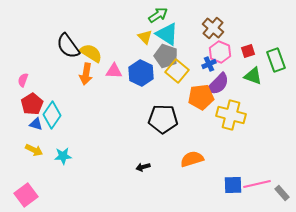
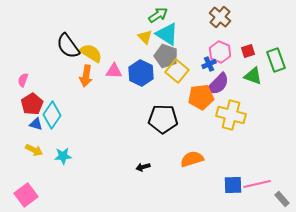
brown cross: moved 7 px right, 11 px up
orange arrow: moved 2 px down
gray rectangle: moved 6 px down
